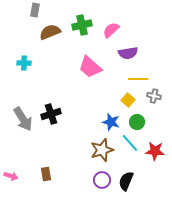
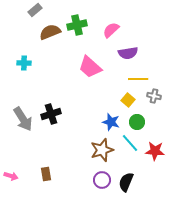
gray rectangle: rotated 40 degrees clockwise
green cross: moved 5 px left
black semicircle: moved 1 px down
